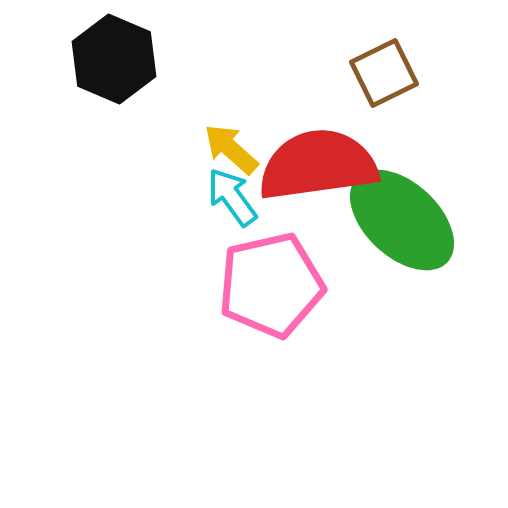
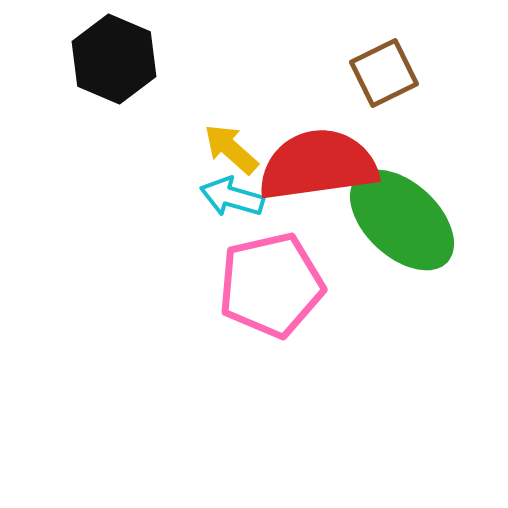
cyan arrow: rotated 38 degrees counterclockwise
